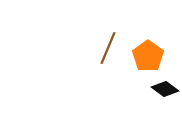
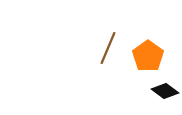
black diamond: moved 2 px down
